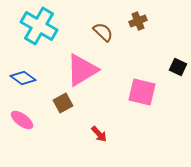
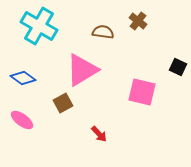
brown cross: rotated 30 degrees counterclockwise
brown semicircle: rotated 35 degrees counterclockwise
